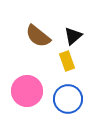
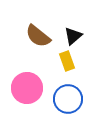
pink circle: moved 3 px up
